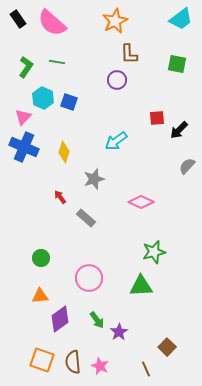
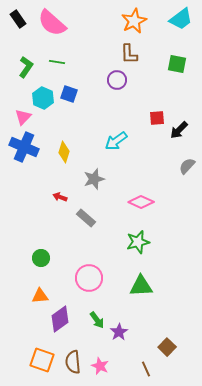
orange star: moved 19 px right
blue square: moved 8 px up
red arrow: rotated 32 degrees counterclockwise
green star: moved 16 px left, 10 px up
